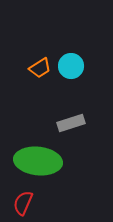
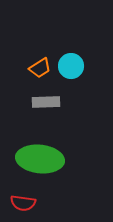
gray rectangle: moved 25 px left, 21 px up; rotated 16 degrees clockwise
green ellipse: moved 2 px right, 2 px up
red semicircle: rotated 105 degrees counterclockwise
